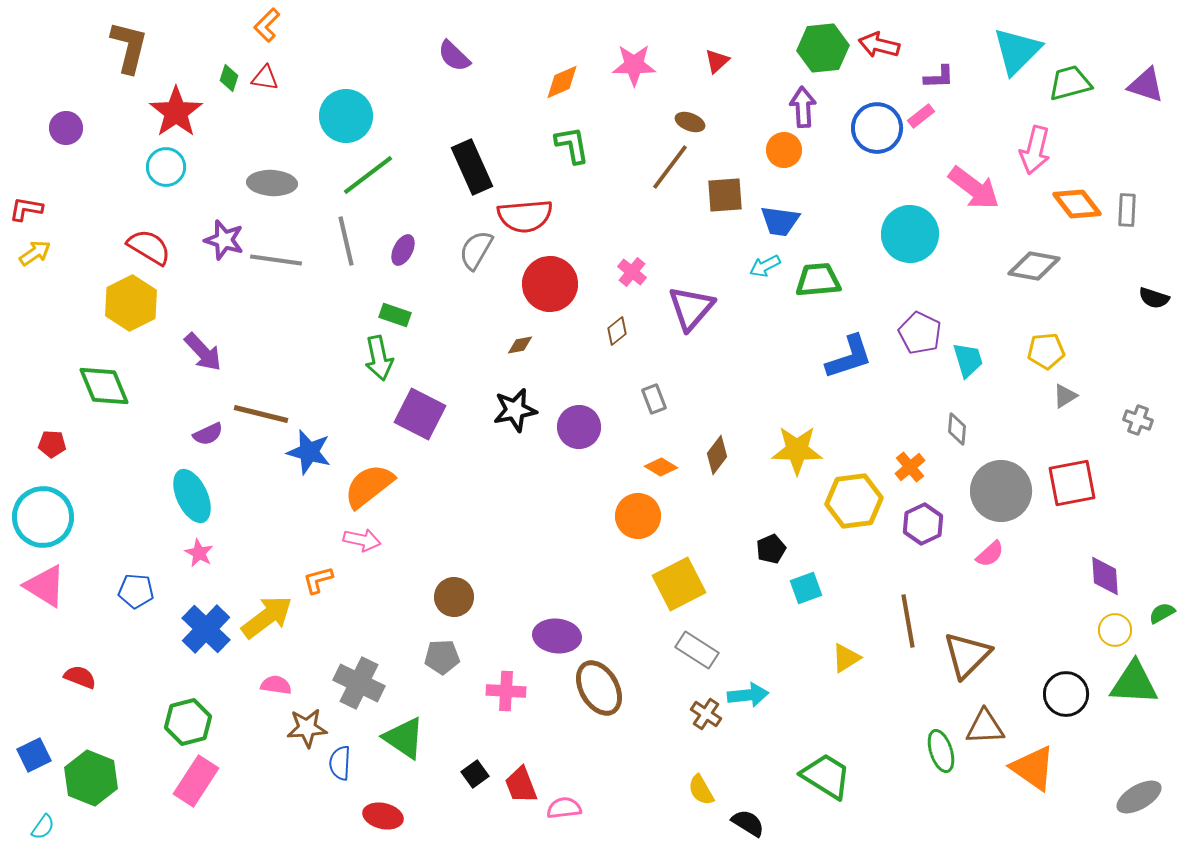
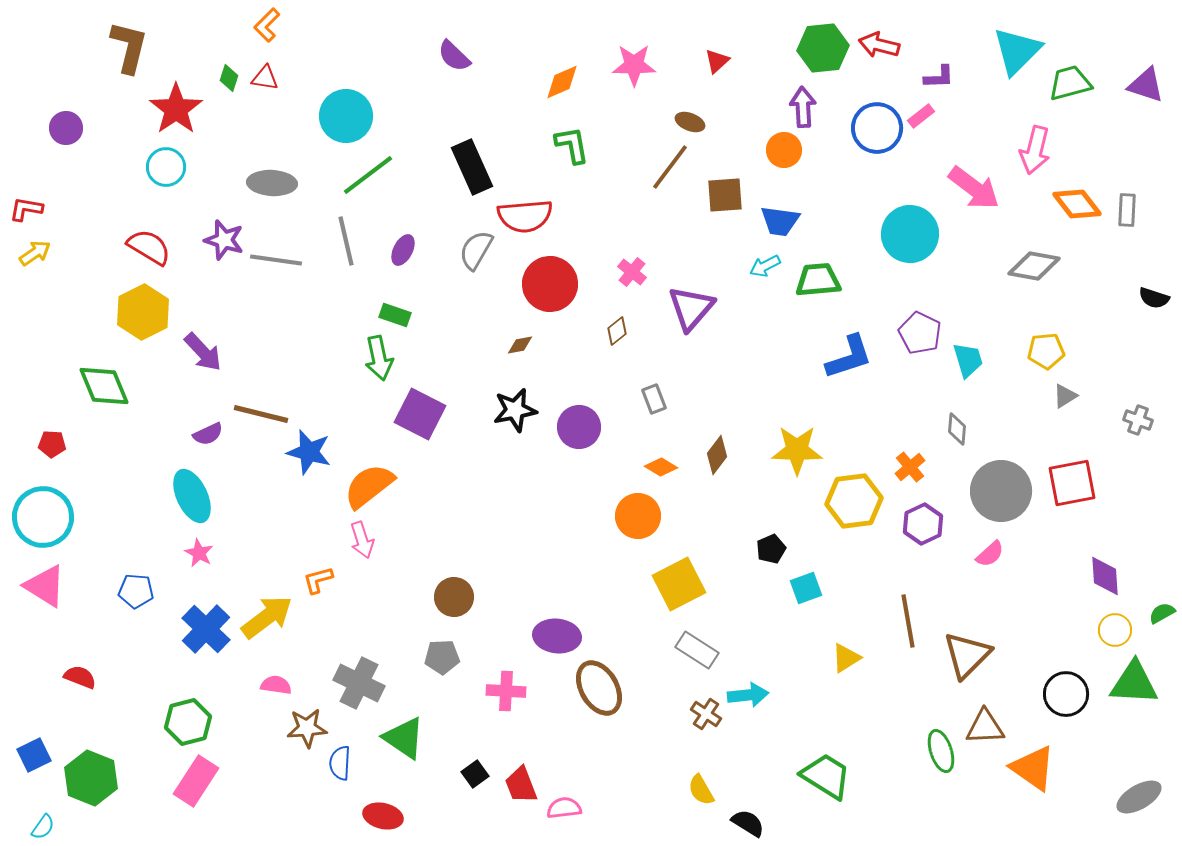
red star at (176, 112): moved 3 px up
yellow hexagon at (131, 303): moved 12 px right, 9 px down
pink arrow at (362, 540): rotated 60 degrees clockwise
